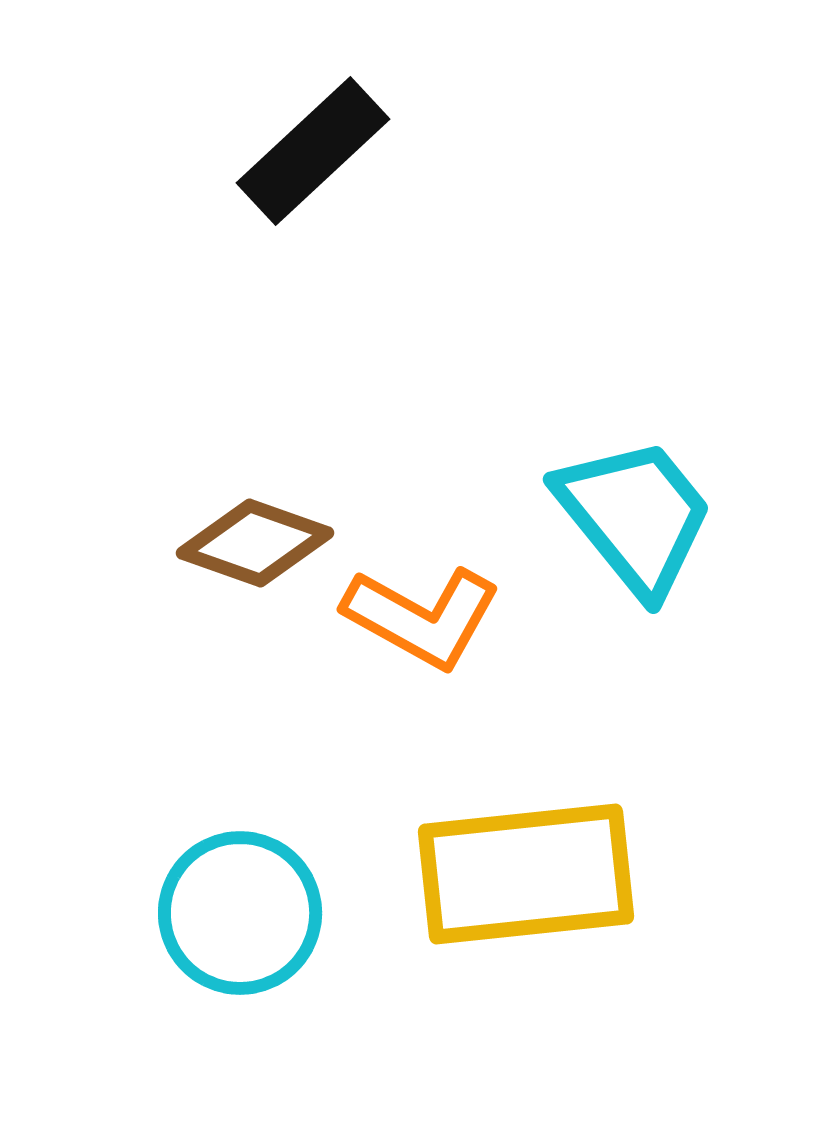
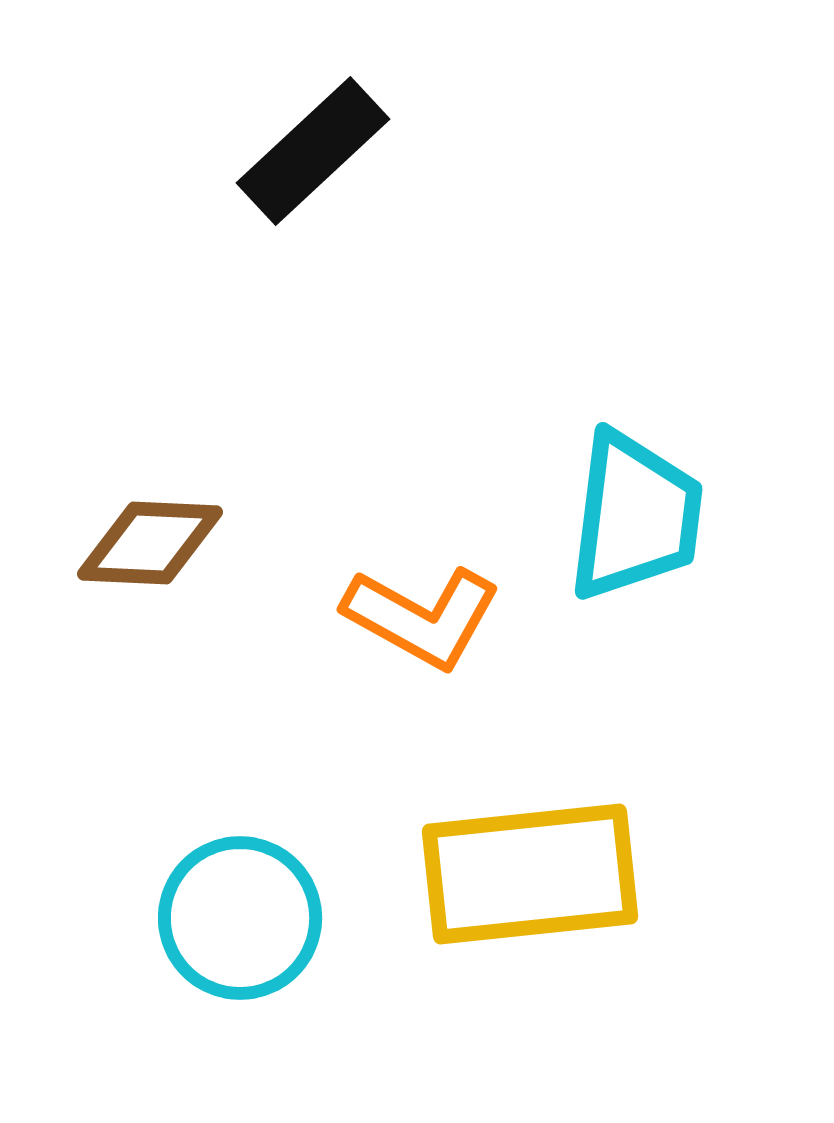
cyan trapezoid: rotated 46 degrees clockwise
brown diamond: moved 105 px left; rotated 17 degrees counterclockwise
yellow rectangle: moved 4 px right
cyan circle: moved 5 px down
